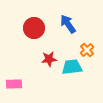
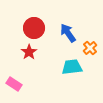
blue arrow: moved 9 px down
orange cross: moved 3 px right, 2 px up
red star: moved 20 px left, 7 px up; rotated 28 degrees counterclockwise
pink rectangle: rotated 35 degrees clockwise
